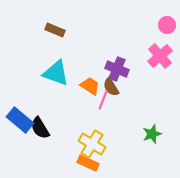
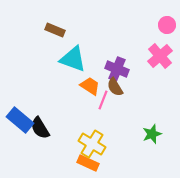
cyan triangle: moved 17 px right, 14 px up
brown semicircle: moved 4 px right
